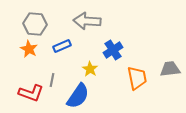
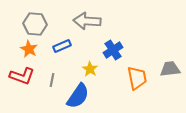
red L-shape: moved 9 px left, 17 px up
